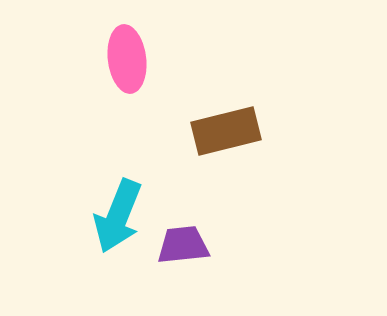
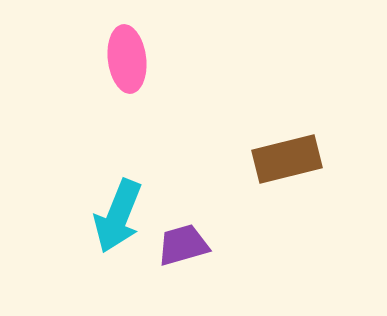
brown rectangle: moved 61 px right, 28 px down
purple trapezoid: rotated 10 degrees counterclockwise
